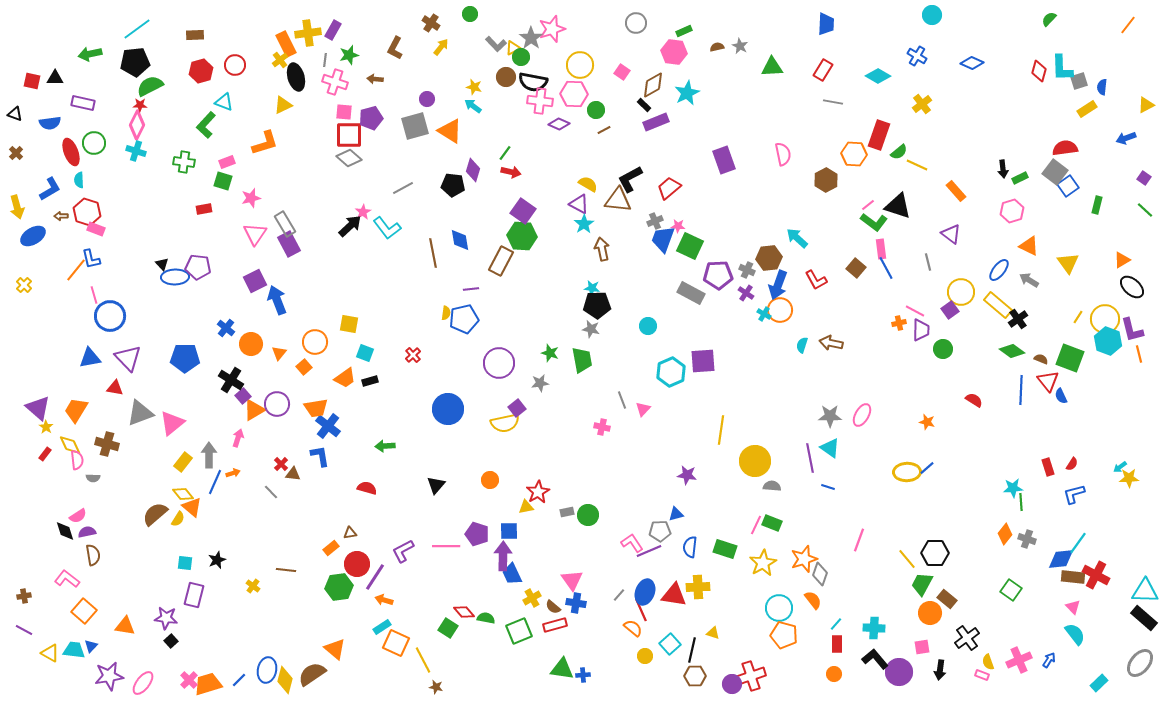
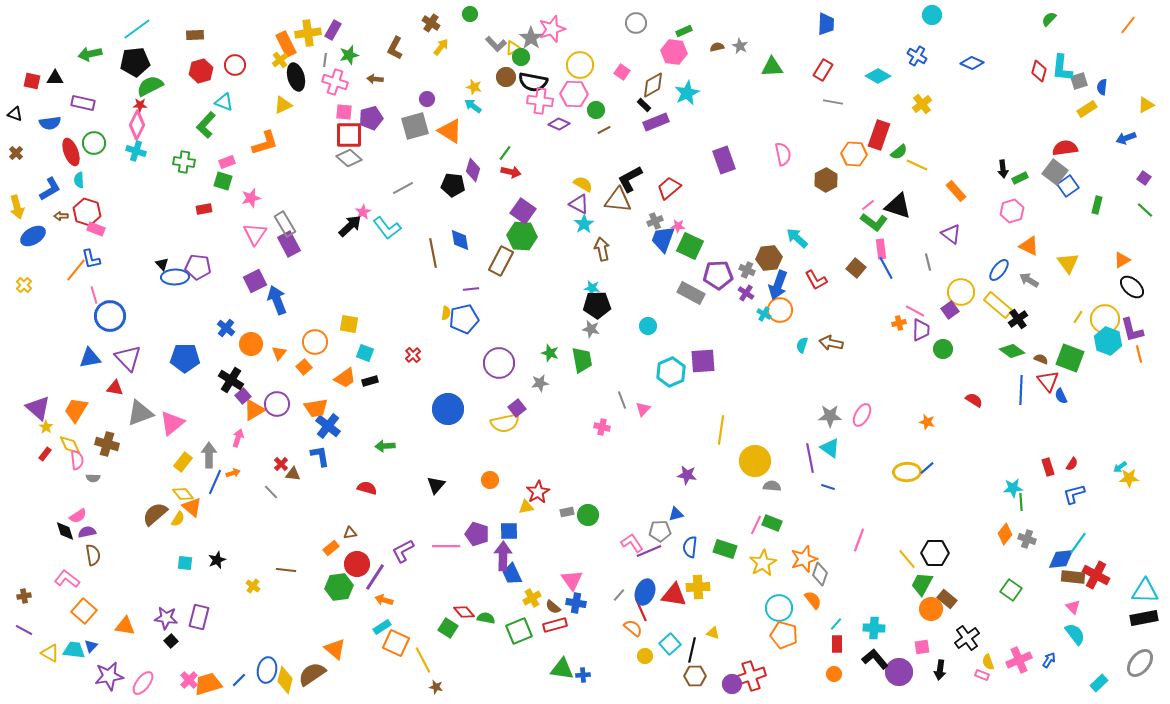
cyan L-shape at (1062, 68): rotated 8 degrees clockwise
yellow semicircle at (588, 184): moved 5 px left
purple rectangle at (194, 595): moved 5 px right, 22 px down
orange circle at (930, 613): moved 1 px right, 4 px up
black rectangle at (1144, 618): rotated 52 degrees counterclockwise
